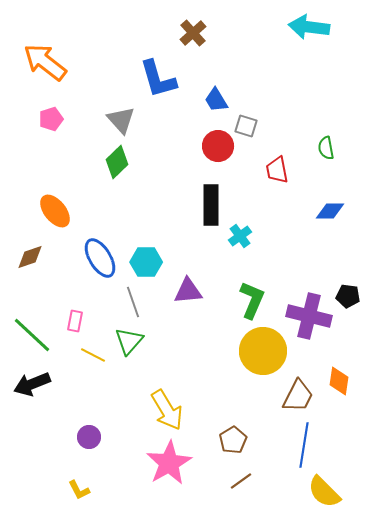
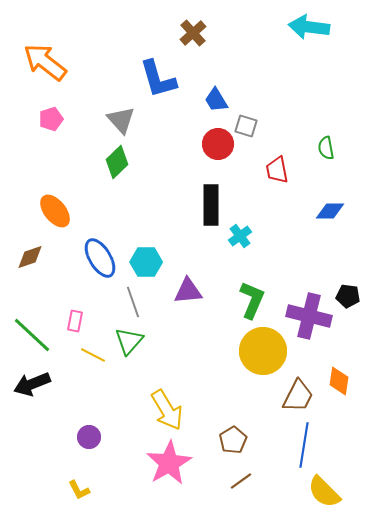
red circle: moved 2 px up
